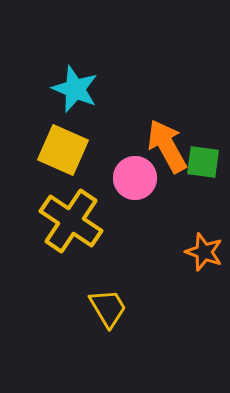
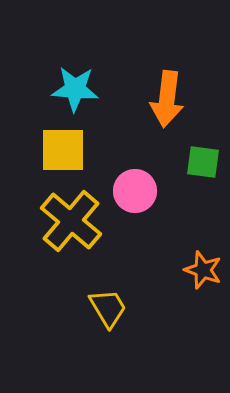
cyan star: rotated 18 degrees counterclockwise
orange arrow: moved 47 px up; rotated 144 degrees counterclockwise
yellow square: rotated 24 degrees counterclockwise
pink circle: moved 13 px down
yellow cross: rotated 6 degrees clockwise
orange star: moved 1 px left, 18 px down
